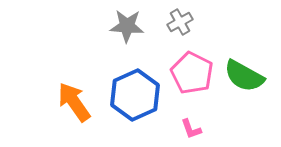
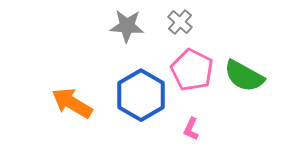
gray cross: rotated 20 degrees counterclockwise
pink pentagon: moved 3 px up
blue hexagon: moved 6 px right; rotated 6 degrees counterclockwise
orange arrow: moved 2 px left, 1 px down; rotated 24 degrees counterclockwise
pink L-shape: rotated 45 degrees clockwise
